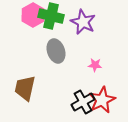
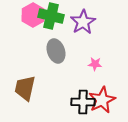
purple star: rotated 15 degrees clockwise
pink star: moved 1 px up
black cross: rotated 30 degrees clockwise
